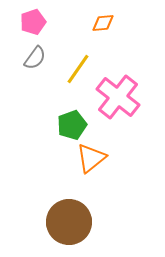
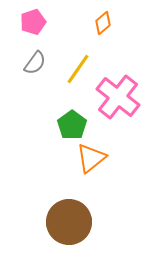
orange diamond: rotated 35 degrees counterclockwise
gray semicircle: moved 5 px down
green pentagon: rotated 16 degrees counterclockwise
